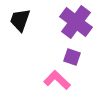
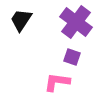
black trapezoid: moved 1 px right; rotated 15 degrees clockwise
pink L-shape: moved 2 px down; rotated 36 degrees counterclockwise
